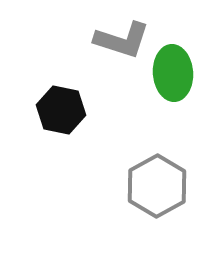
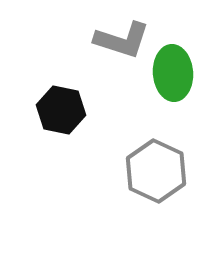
gray hexagon: moved 1 px left, 15 px up; rotated 6 degrees counterclockwise
